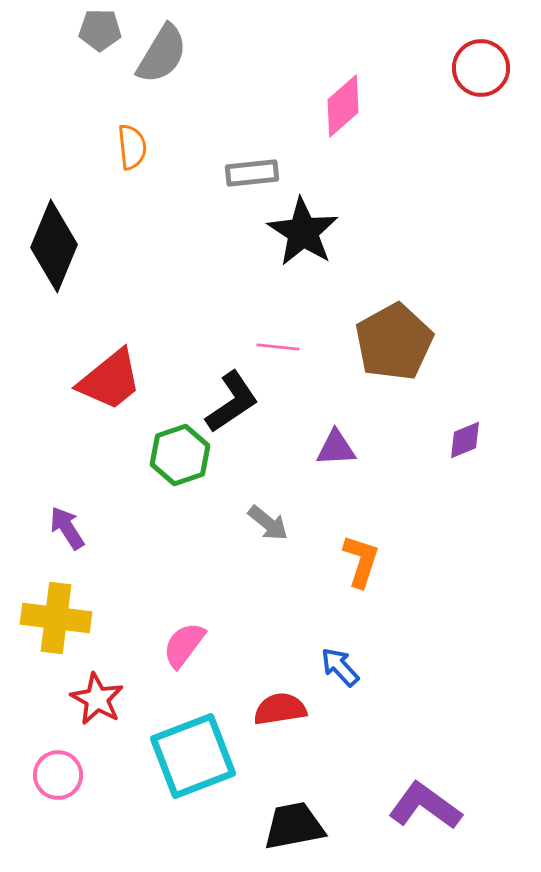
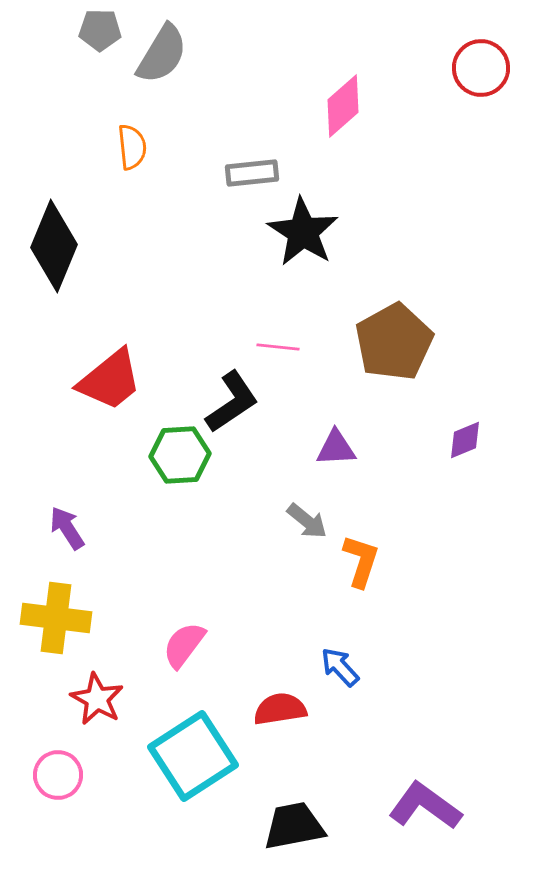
green hexagon: rotated 16 degrees clockwise
gray arrow: moved 39 px right, 2 px up
cyan square: rotated 12 degrees counterclockwise
